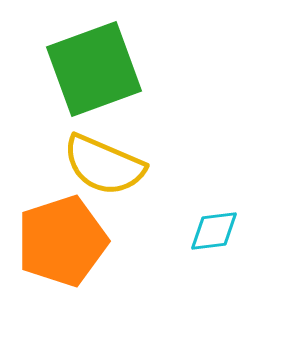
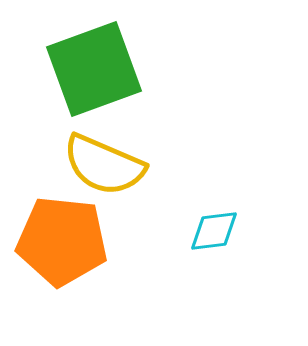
orange pentagon: rotated 24 degrees clockwise
